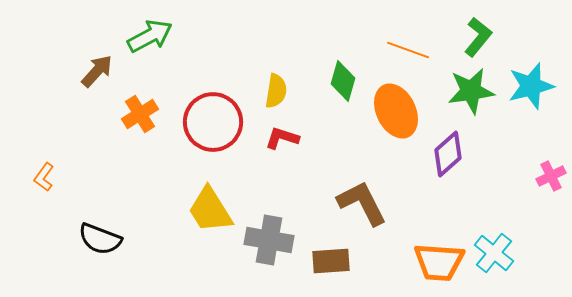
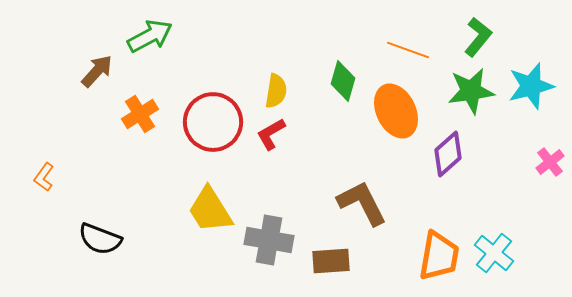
red L-shape: moved 11 px left, 4 px up; rotated 48 degrees counterclockwise
pink cross: moved 1 px left, 14 px up; rotated 12 degrees counterclockwise
orange trapezoid: moved 6 px up; rotated 84 degrees counterclockwise
